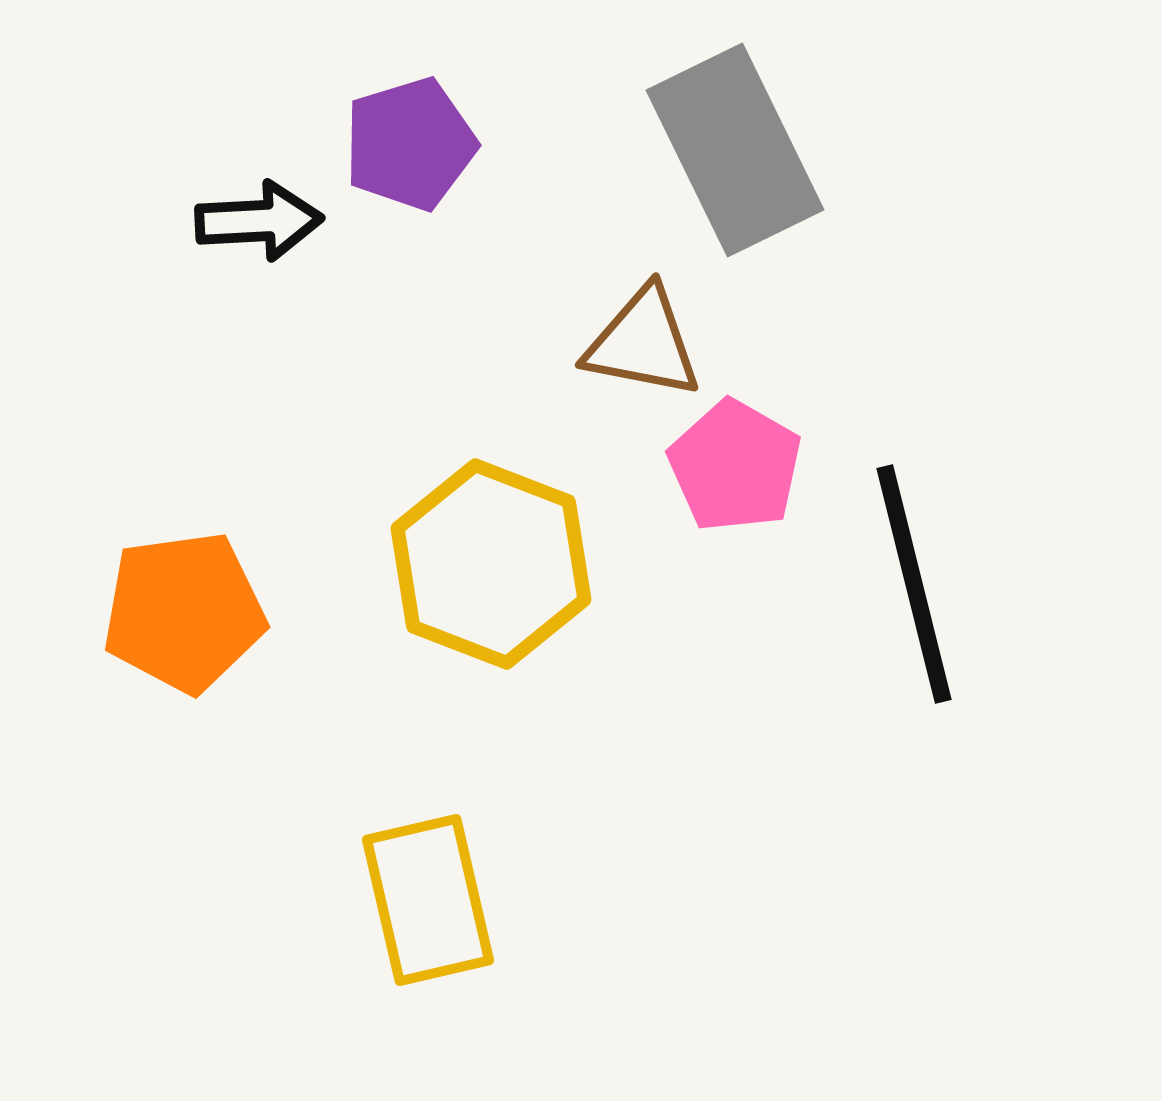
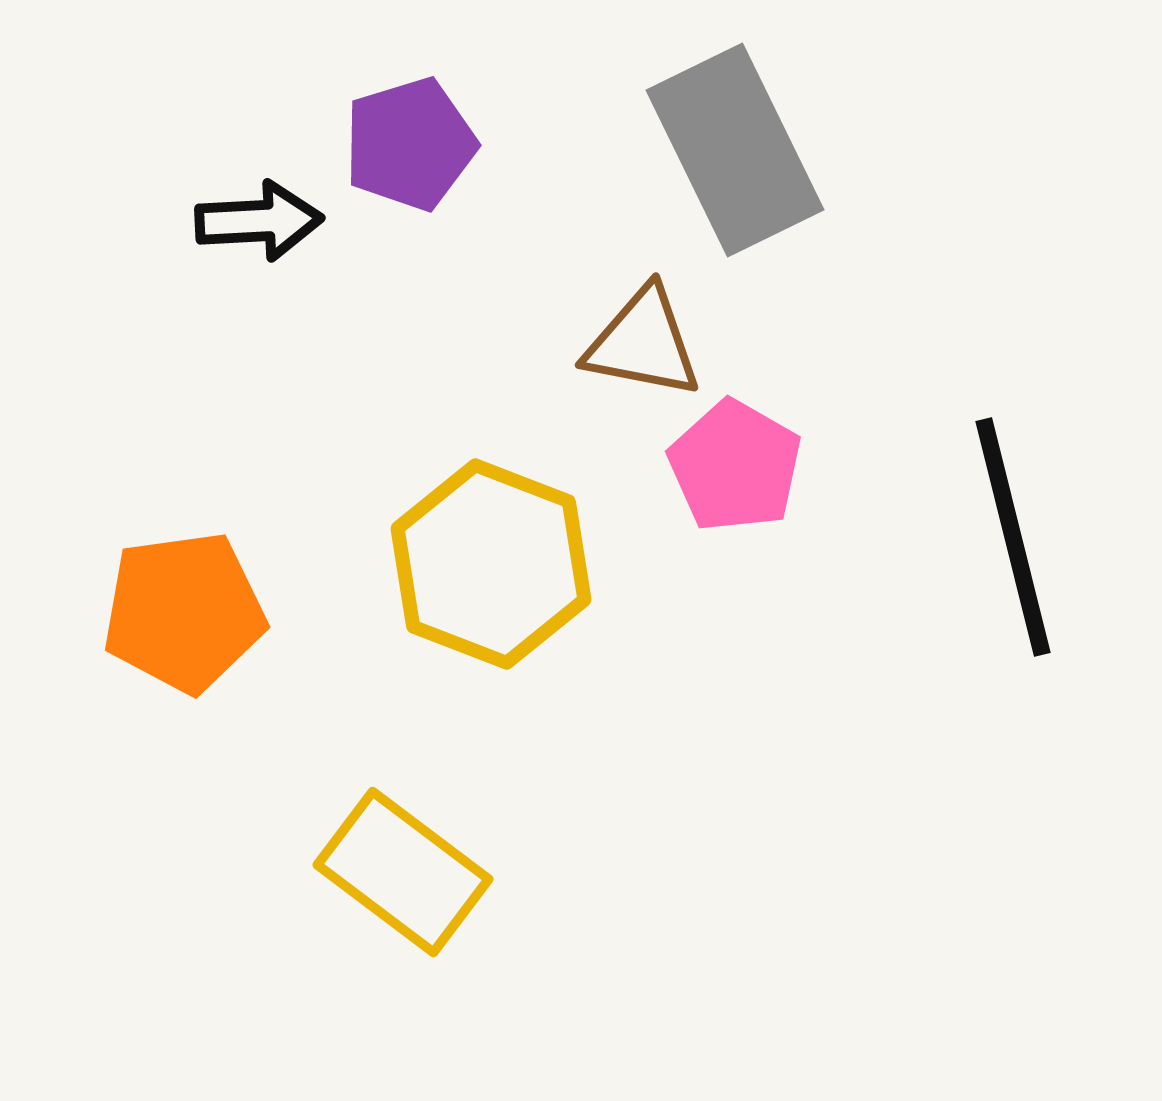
black line: moved 99 px right, 47 px up
yellow rectangle: moved 25 px left, 28 px up; rotated 40 degrees counterclockwise
